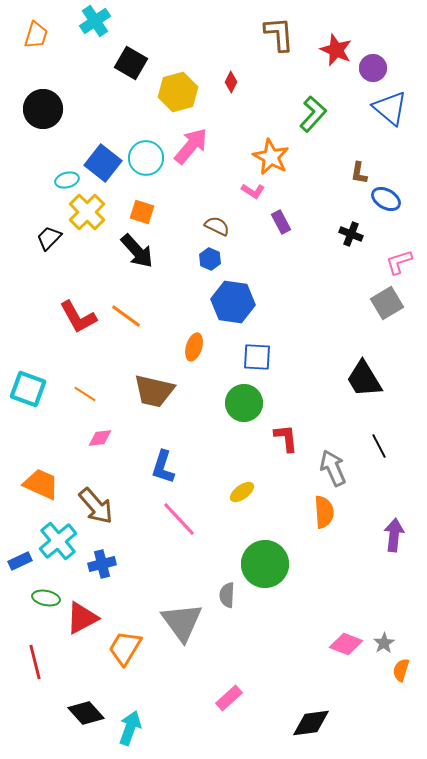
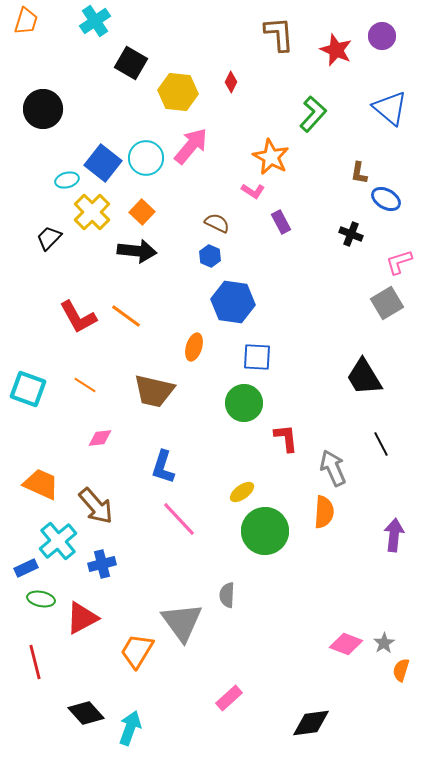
orange trapezoid at (36, 35): moved 10 px left, 14 px up
purple circle at (373, 68): moved 9 px right, 32 px up
yellow hexagon at (178, 92): rotated 21 degrees clockwise
yellow cross at (87, 212): moved 5 px right
orange square at (142, 212): rotated 25 degrees clockwise
brown semicircle at (217, 226): moved 3 px up
black arrow at (137, 251): rotated 42 degrees counterclockwise
blue hexagon at (210, 259): moved 3 px up
black trapezoid at (364, 379): moved 2 px up
orange line at (85, 394): moved 9 px up
black line at (379, 446): moved 2 px right, 2 px up
orange semicircle at (324, 512): rotated 8 degrees clockwise
blue rectangle at (20, 561): moved 6 px right, 7 px down
green circle at (265, 564): moved 33 px up
green ellipse at (46, 598): moved 5 px left, 1 px down
orange trapezoid at (125, 648): moved 12 px right, 3 px down
